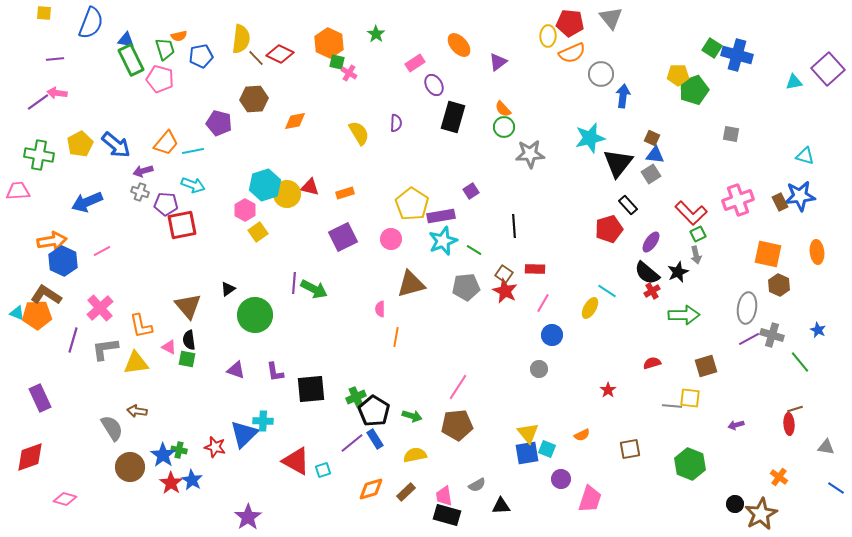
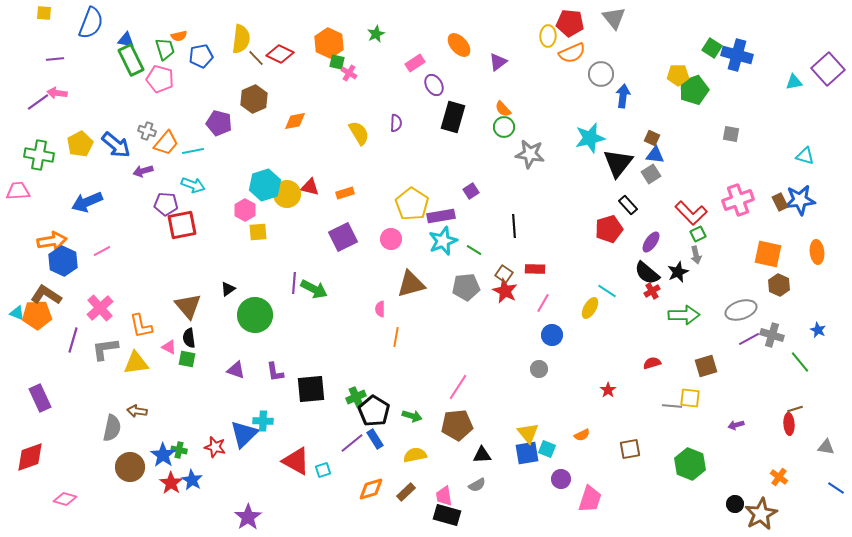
gray triangle at (611, 18): moved 3 px right
green star at (376, 34): rotated 12 degrees clockwise
brown hexagon at (254, 99): rotated 20 degrees counterclockwise
gray star at (530, 154): rotated 12 degrees clockwise
gray cross at (140, 192): moved 7 px right, 61 px up
blue star at (800, 196): moved 4 px down
yellow square at (258, 232): rotated 30 degrees clockwise
gray ellipse at (747, 308): moved 6 px left, 2 px down; rotated 64 degrees clockwise
black semicircle at (189, 340): moved 2 px up
gray semicircle at (112, 428): rotated 44 degrees clockwise
black triangle at (501, 506): moved 19 px left, 51 px up
